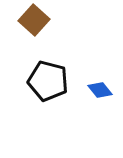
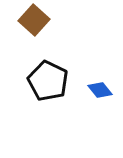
black pentagon: rotated 12 degrees clockwise
